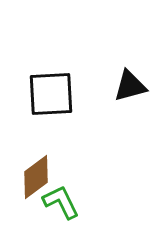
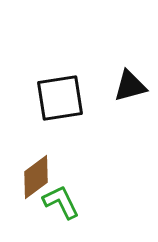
black square: moved 9 px right, 4 px down; rotated 6 degrees counterclockwise
